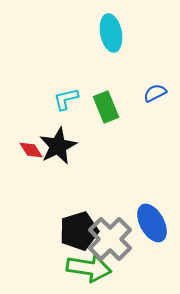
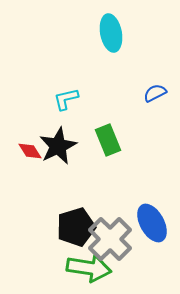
green rectangle: moved 2 px right, 33 px down
red diamond: moved 1 px left, 1 px down
black pentagon: moved 3 px left, 4 px up
